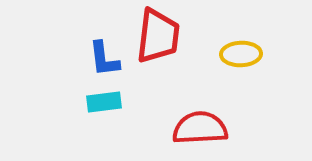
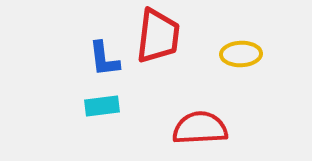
cyan rectangle: moved 2 px left, 4 px down
